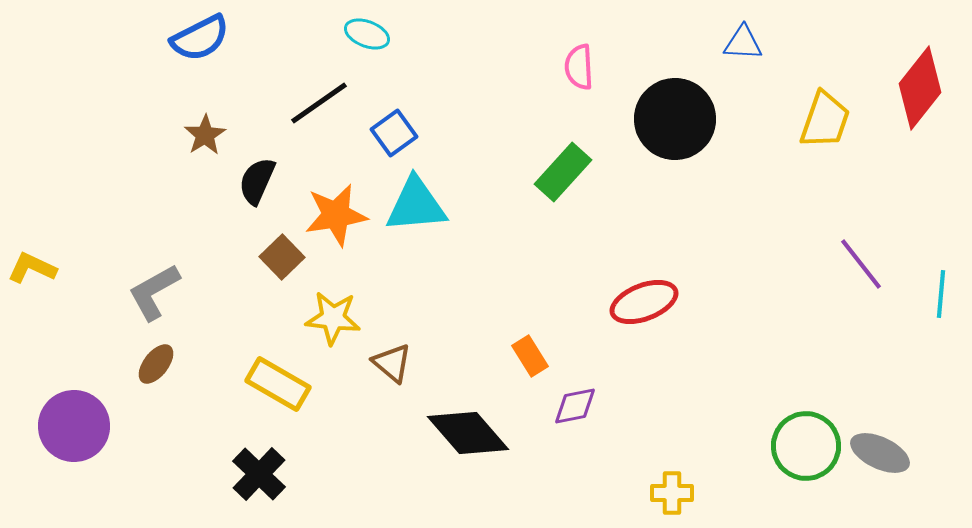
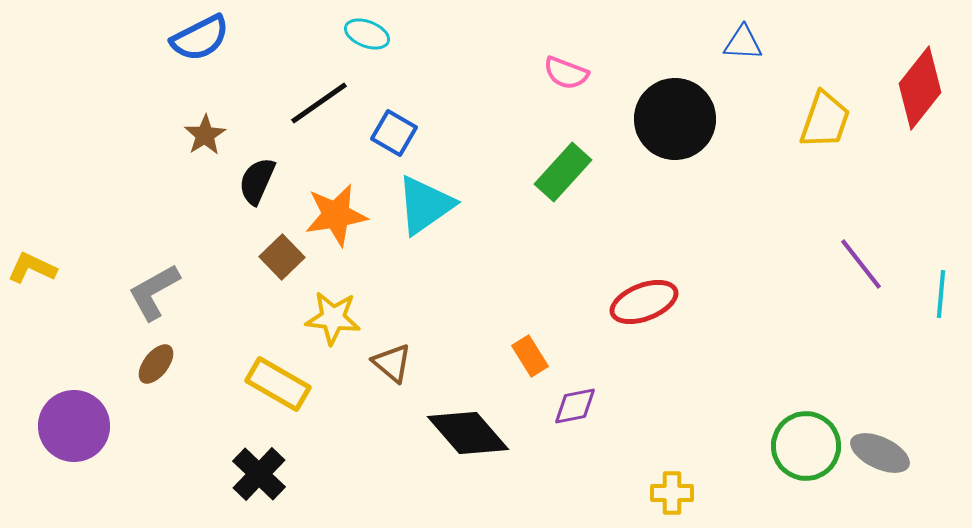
pink semicircle: moved 13 px left, 6 px down; rotated 66 degrees counterclockwise
blue square: rotated 24 degrees counterclockwise
cyan triangle: moved 9 px right; rotated 30 degrees counterclockwise
